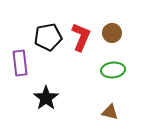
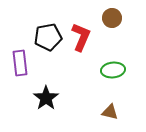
brown circle: moved 15 px up
